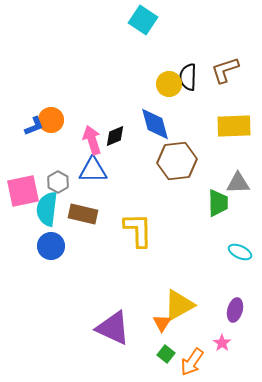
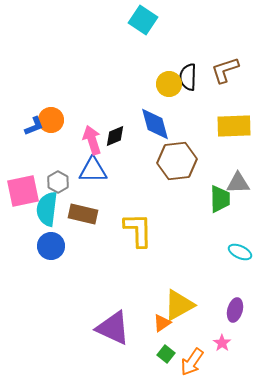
green trapezoid: moved 2 px right, 4 px up
orange triangle: rotated 24 degrees clockwise
